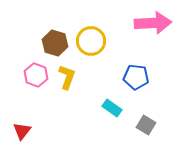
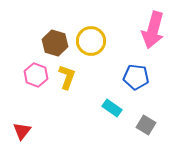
pink arrow: moved 7 px down; rotated 108 degrees clockwise
